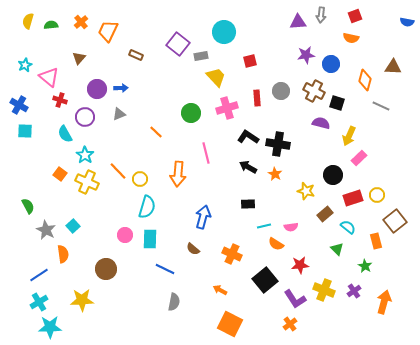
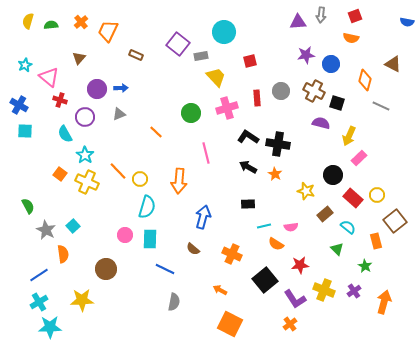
brown triangle at (393, 67): moved 3 px up; rotated 24 degrees clockwise
orange arrow at (178, 174): moved 1 px right, 7 px down
red rectangle at (353, 198): rotated 60 degrees clockwise
